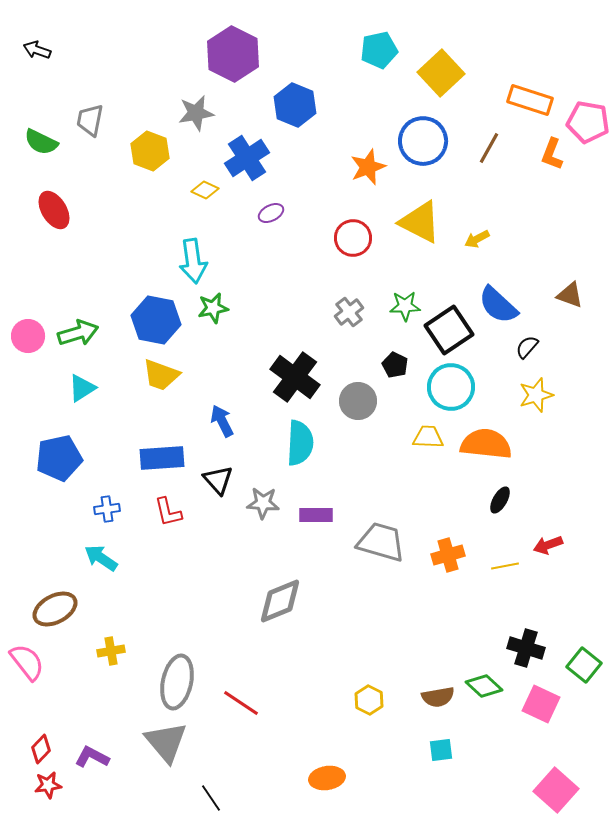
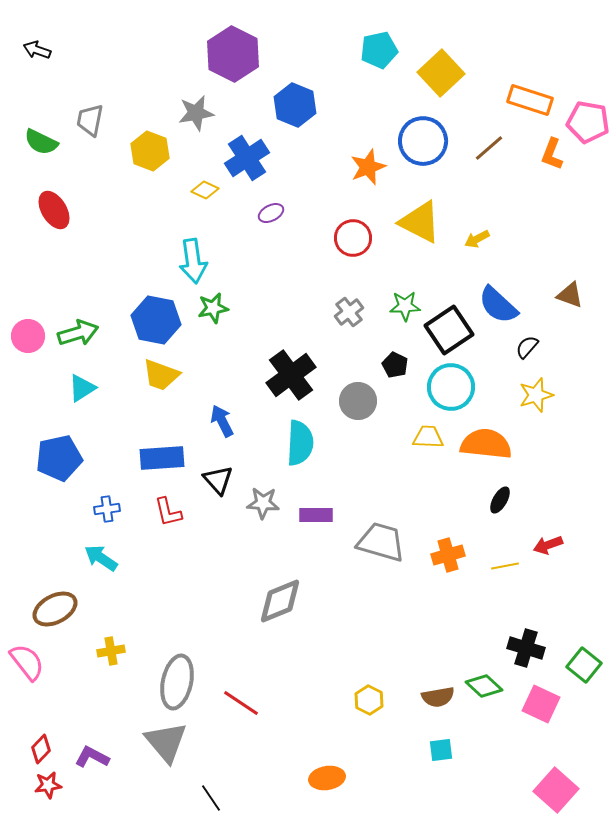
brown line at (489, 148): rotated 20 degrees clockwise
black cross at (295, 377): moved 4 px left, 2 px up; rotated 18 degrees clockwise
